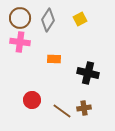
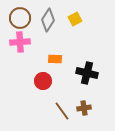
yellow square: moved 5 px left
pink cross: rotated 12 degrees counterclockwise
orange rectangle: moved 1 px right
black cross: moved 1 px left
red circle: moved 11 px right, 19 px up
brown line: rotated 18 degrees clockwise
